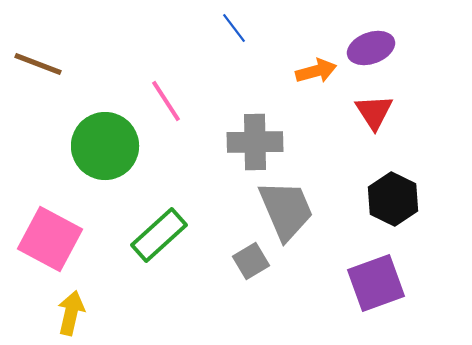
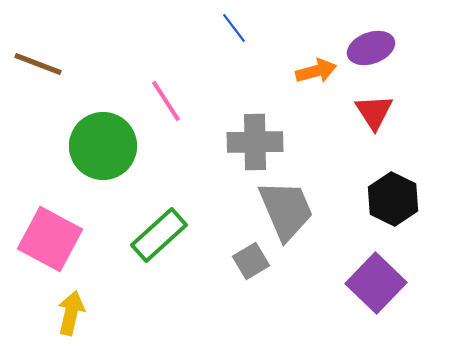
green circle: moved 2 px left
purple square: rotated 26 degrees counterclockwise
